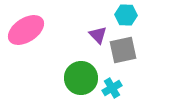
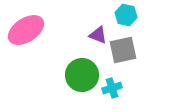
cyan hexagon: rotated 10 degrees clockwise
purple triangle: rotated 24 degrees counterclockwise
green circle: moved 1 px right, 3 px up
cyan cross: rotated 12 degrees clockwise
